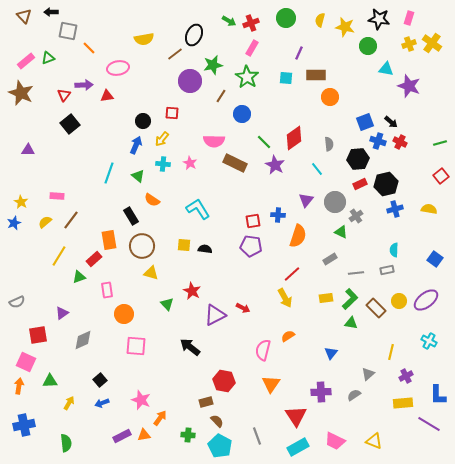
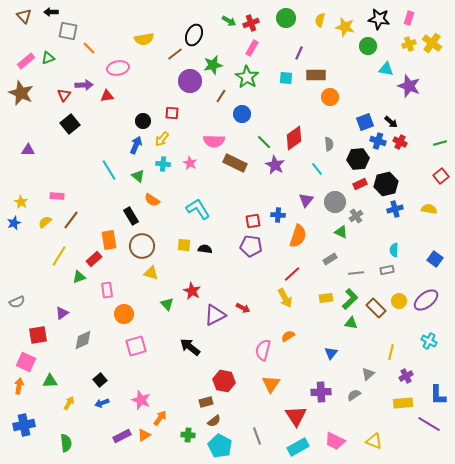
cyan line at (109, 173): moved 3 px up; rotated 50 degrees counterclockwise
pink square at (136, 346): rotated 20 degrees counterclockwise
brown semicircle at (217, 421): moved 3 px left; rotated 96 degrees clockwise
orange triangle at (144, 435): rotated 24 degrees counterclockwise
